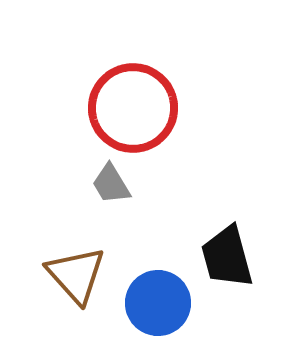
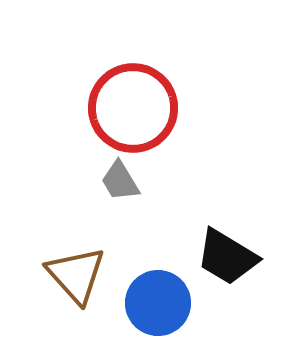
gray trapezoid: moved 9 px right, 3 px up
black trapezoid: rotated 44 degrees counterclockwise
